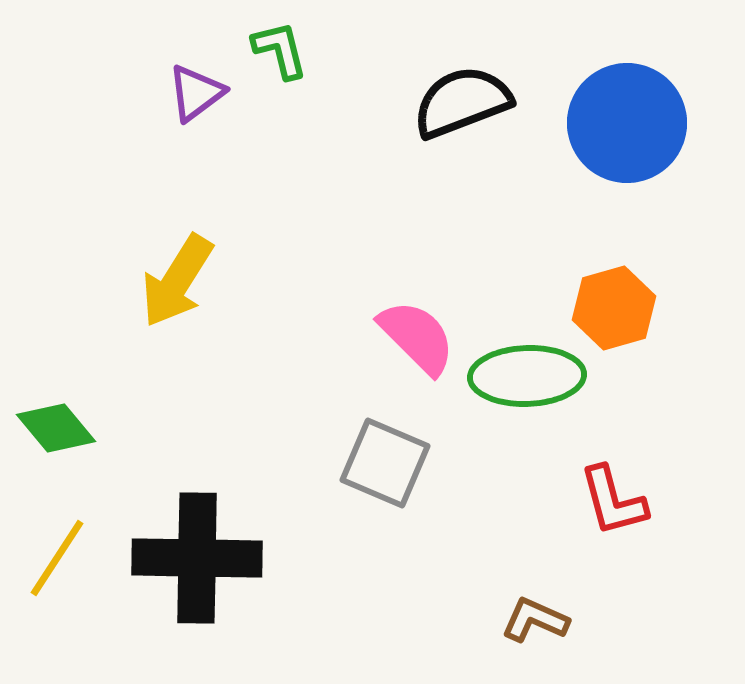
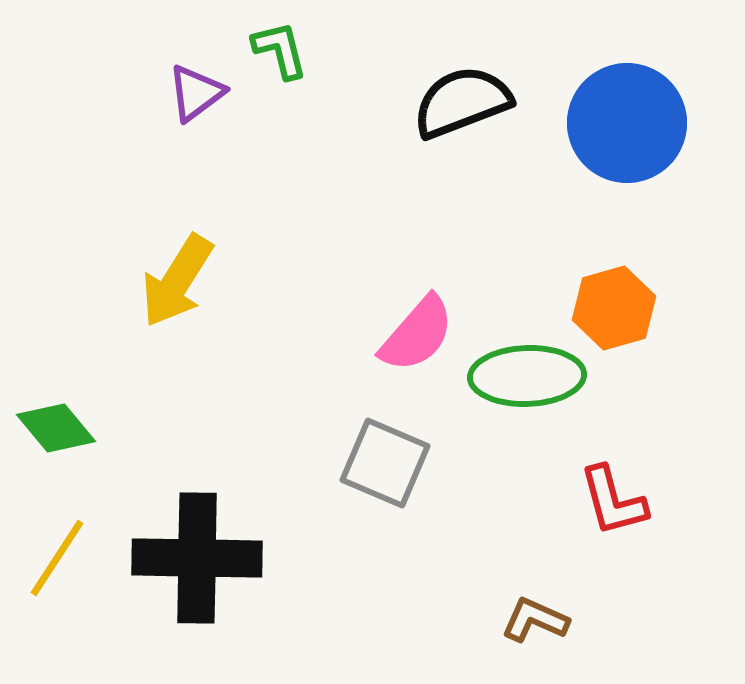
pink semicircle: moved 3 px up; rotated 86 degrees clockwise
